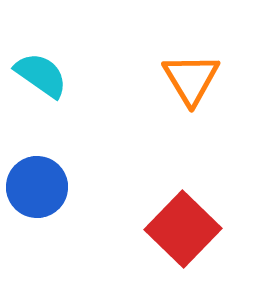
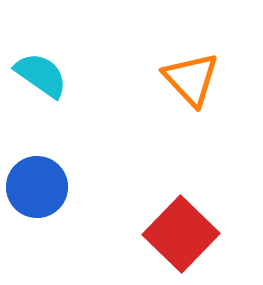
orange triangle: rotated 12 degrees counterclockwise
red square: moved 2 px left, 5 px down
